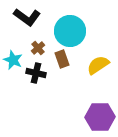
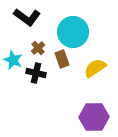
cyan circle: moved 3 px right, 1 px down
yellow semicircle: moved 3 px left, 3 px down
purple hexagon: moved 6 px left
